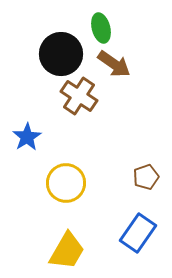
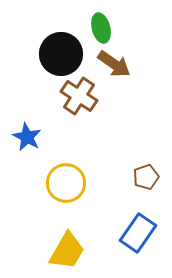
blue star: rotated 12 degrees counterclockwise
